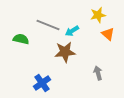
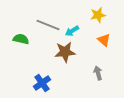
orange triangle: moved 4 px left, 6 px down
